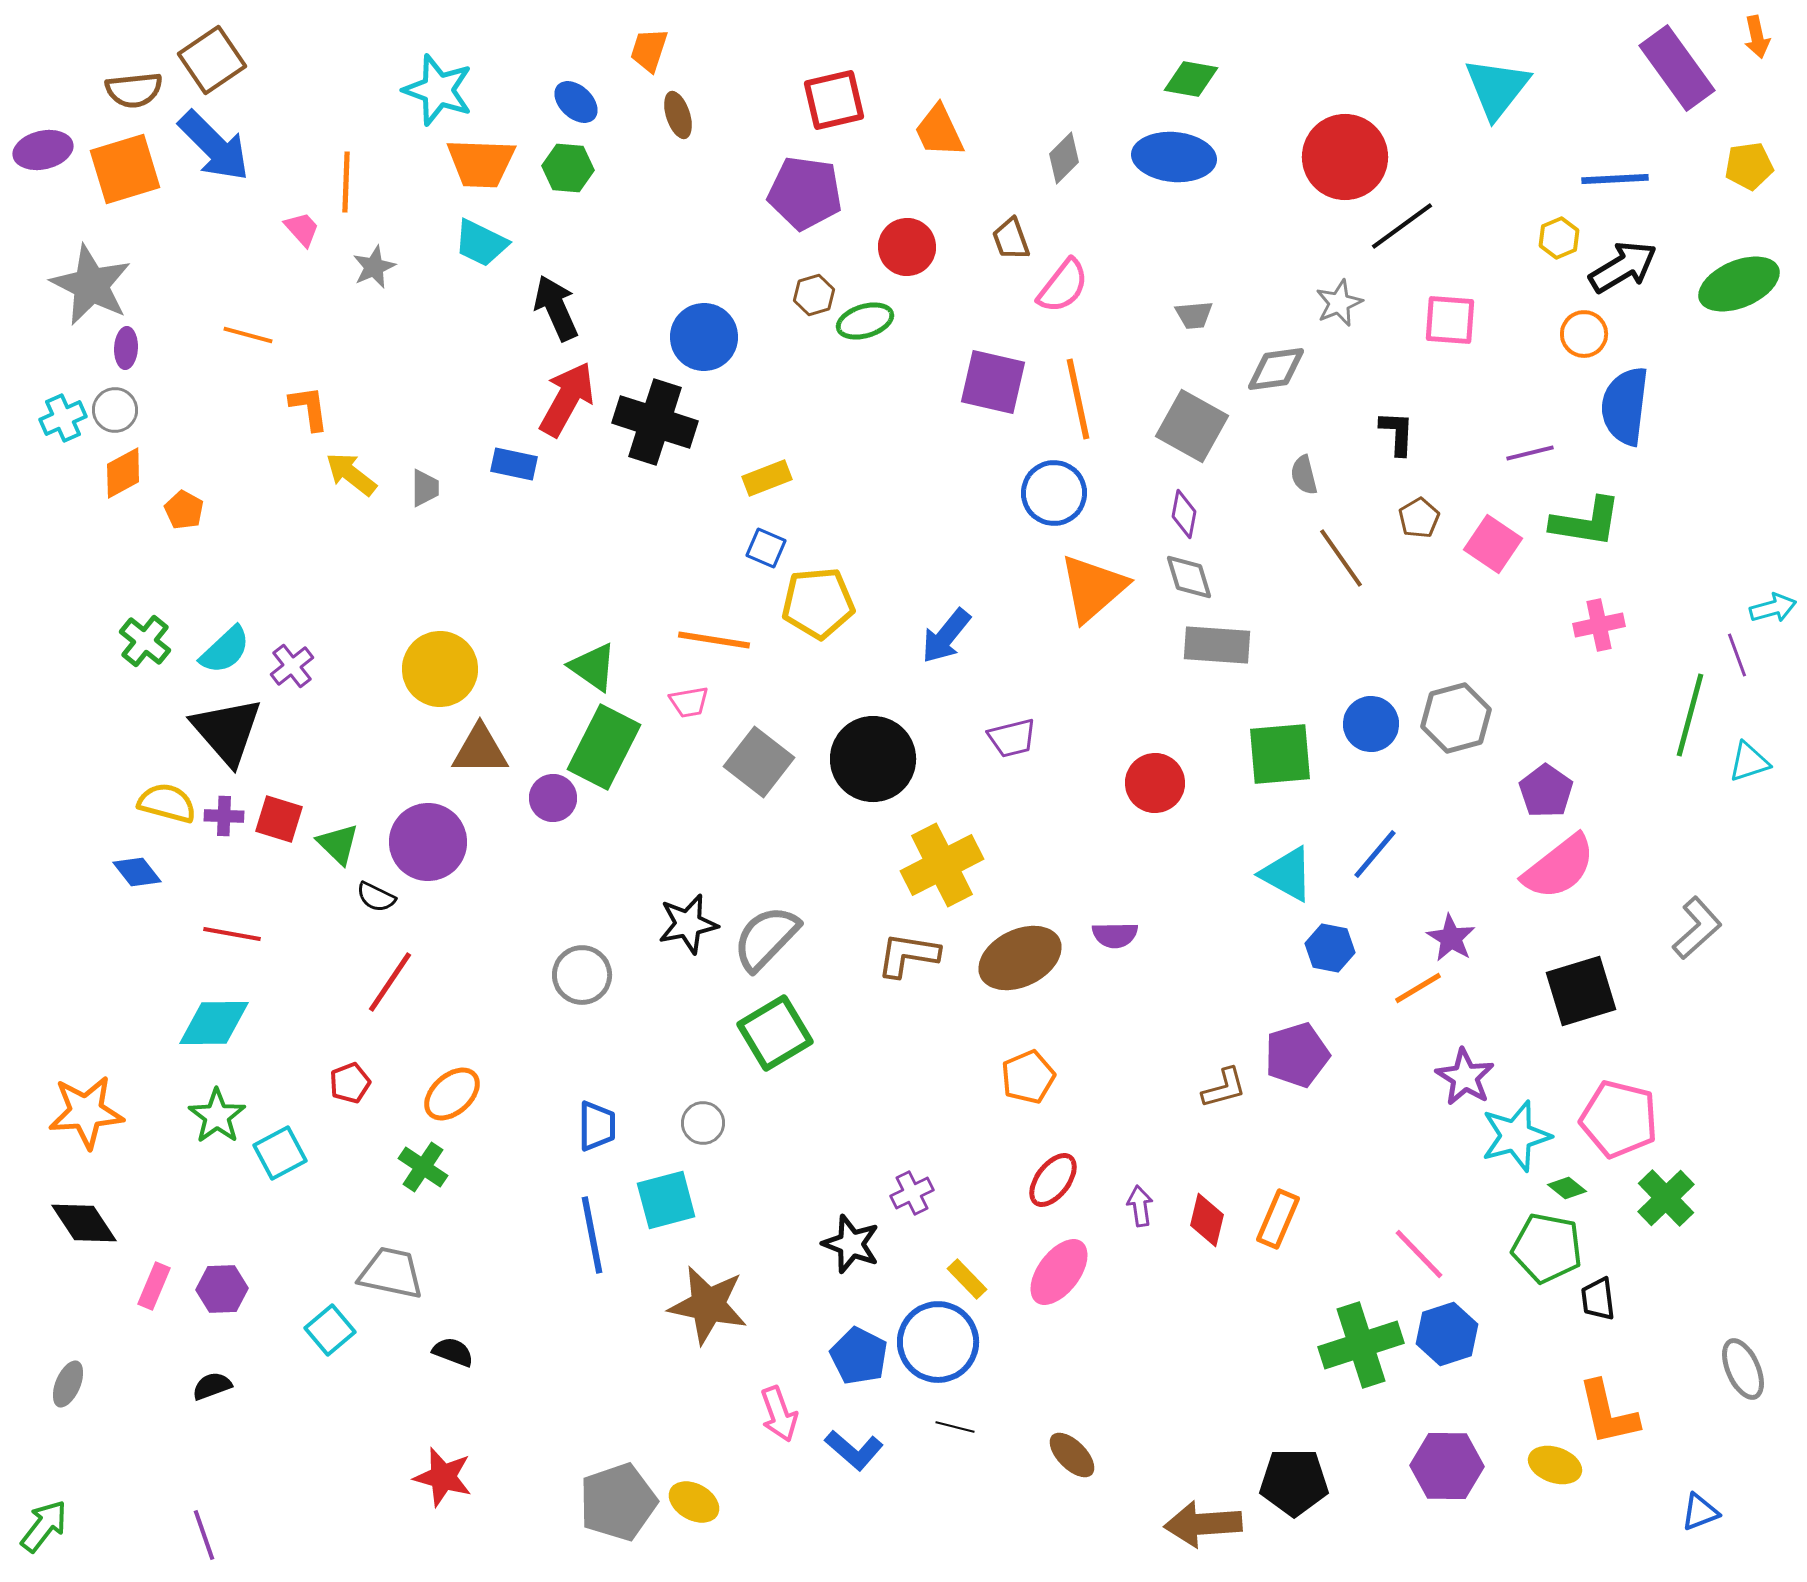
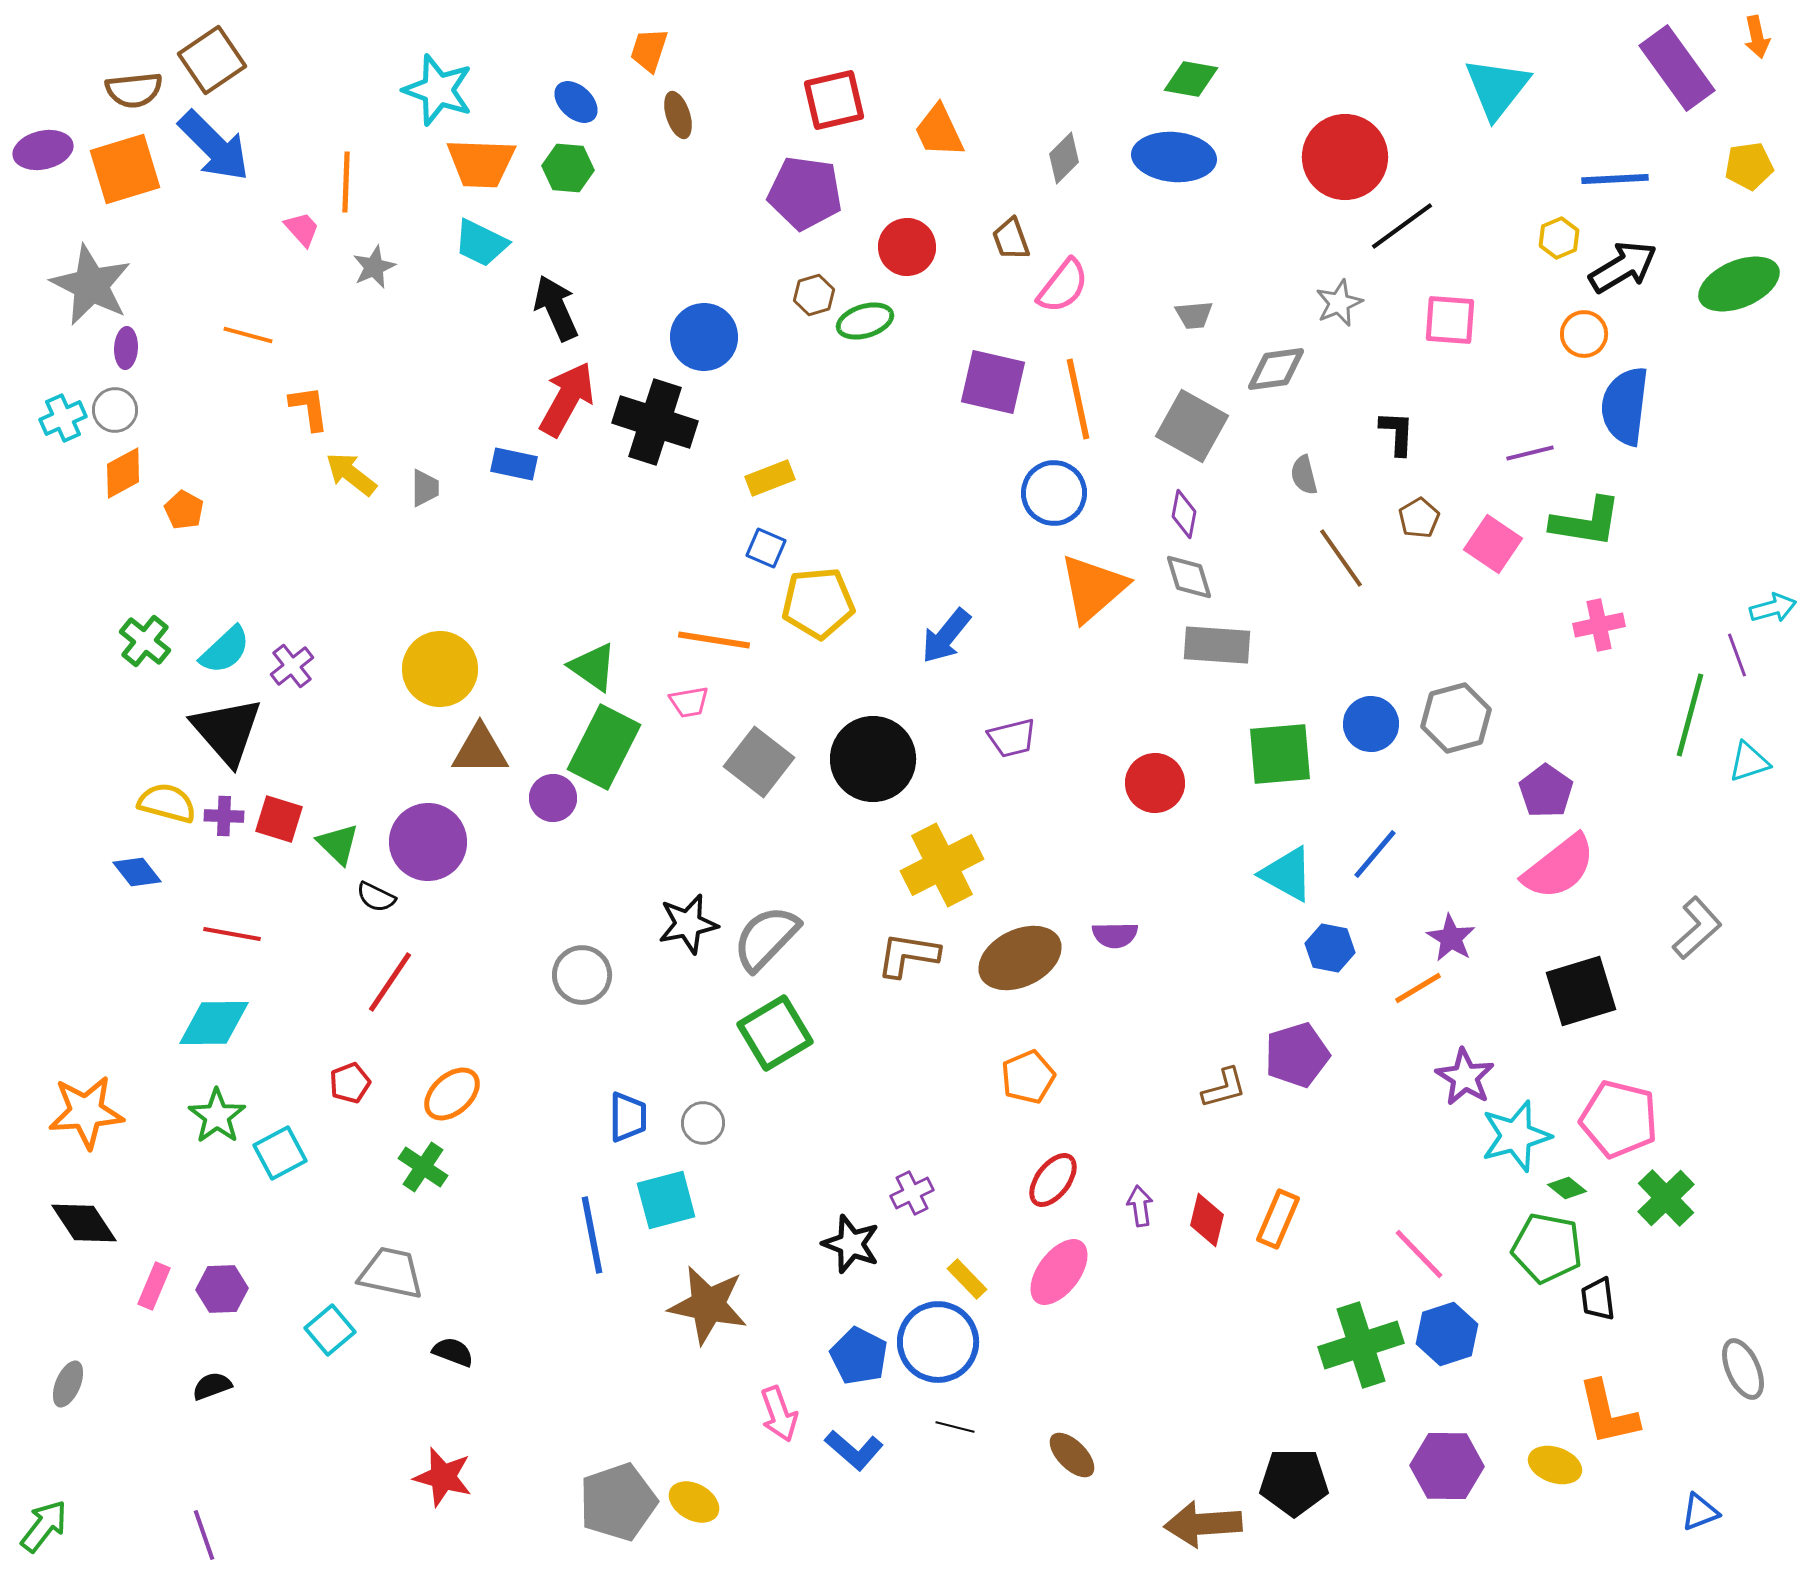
yellow rectangle at (767, 478): moved 3 px right
blue trapezoid at (597, 1126): moved 31 px right, 9 px up
